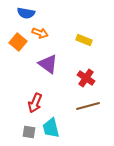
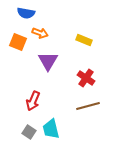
orange square: rotated 18 degrees counterclockwise
purple triangle: moved 3 px up; rotated 25 degrees clockwise
red arrow: moved 2 px left, 2 px up
cyan trapezoid: moved 1 px down
gray square: rotated 24 degrees clockwise
